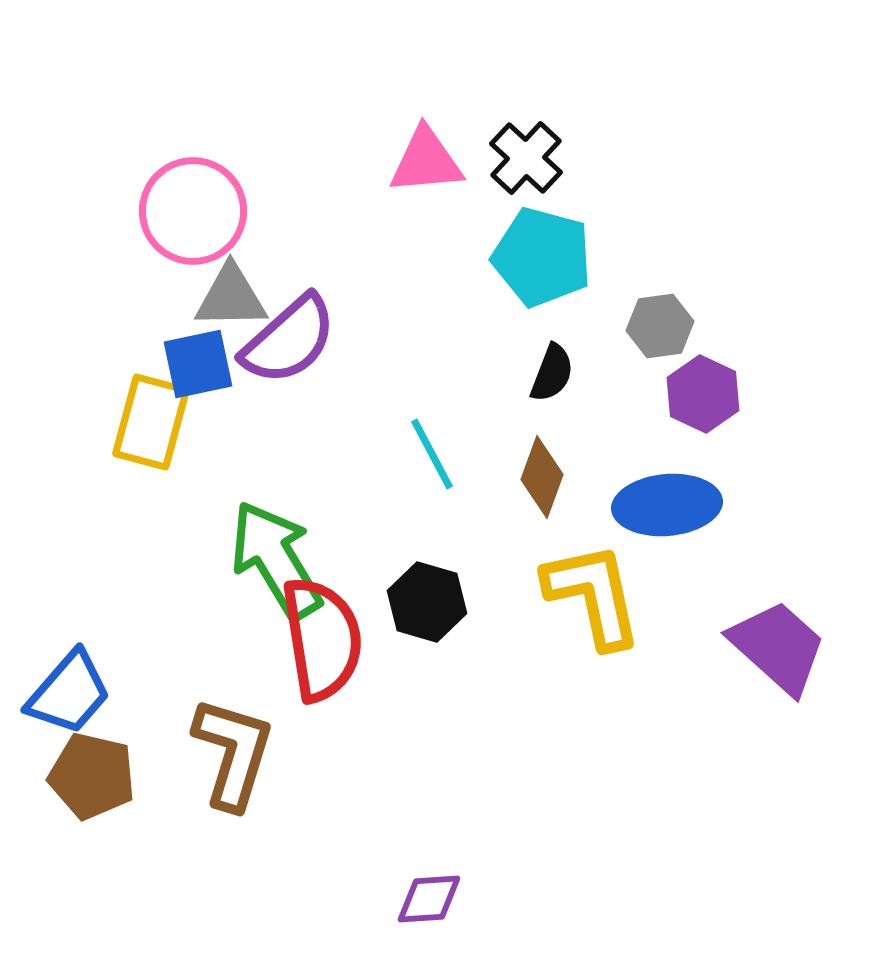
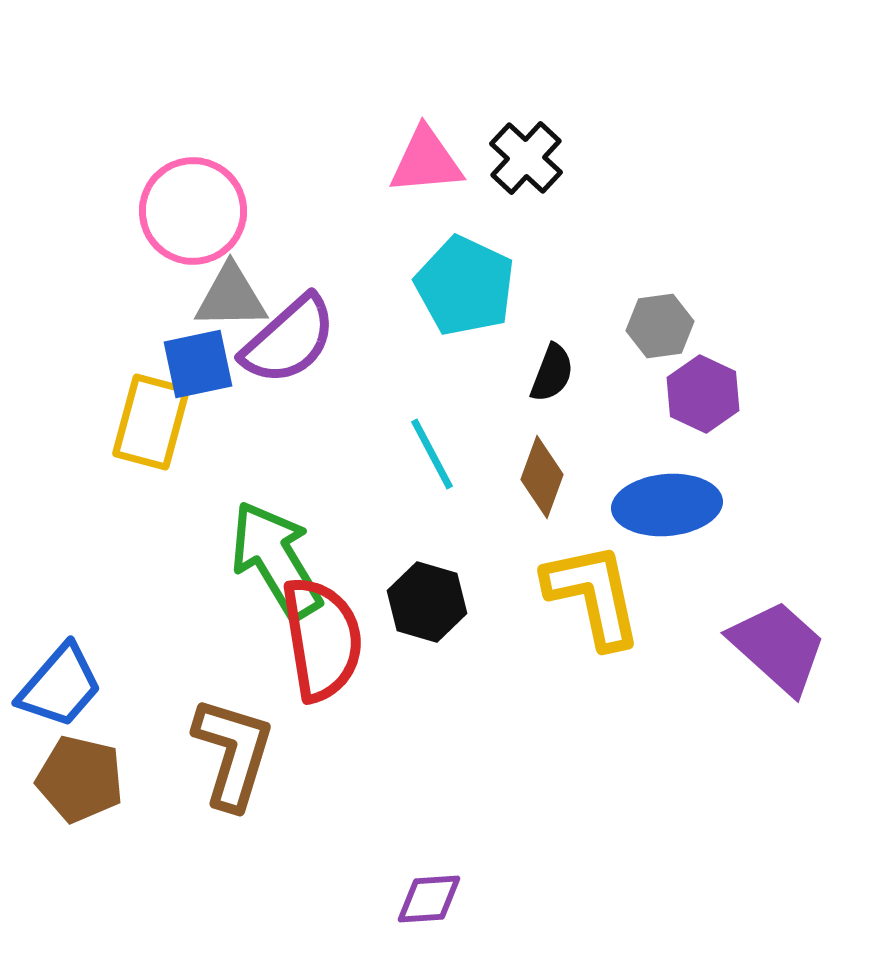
cyan pentagon: moved 77 px left, 29 px down; rotated 10 degrees clockwise
blue trapezoid: moved 9 px left, 7 px up
brown pentagon: moved 12 px left, 3 px down
